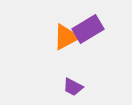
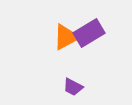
purple rectangle: moved 1 px right, 4 px down
